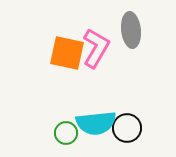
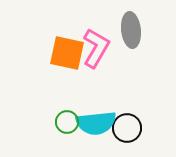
green circle: moved 1 px right, 11 px up
